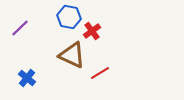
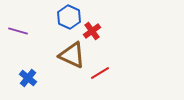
blue hexagon: rotated 15 degrees clockwise
purple line: moved 2 px left, 3 px down; rotated 60 degrees clockwise
blue cross: moved 1 px right
